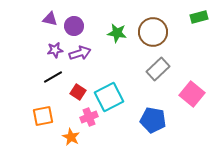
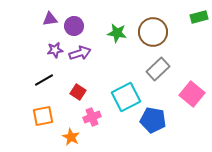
purple triangle: rotated 21 degrees counterclockwise
black line: moved 9 px left, 3 px down
cyan square: moved 17 px right
pink cross: moved 3 px right
